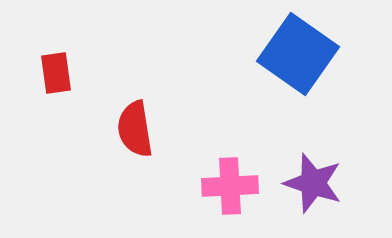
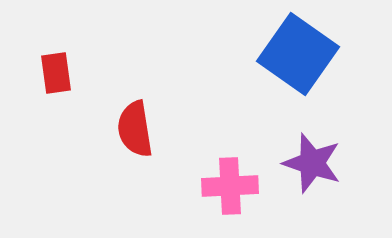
purple star: moved 1 px left, 20 px up
